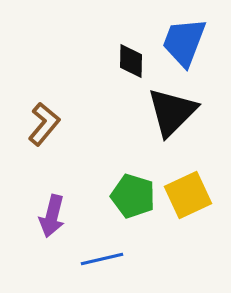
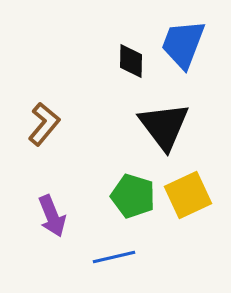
blue trapezoid: moved 1 px left, 2 px down
black triangle: moved 8 px left, 14 px down; rotated 22 degrees counterclockwise
purple arrow: rotated 36 degrees counterclockwise
blue line: moved 12 px right, 2 px up
